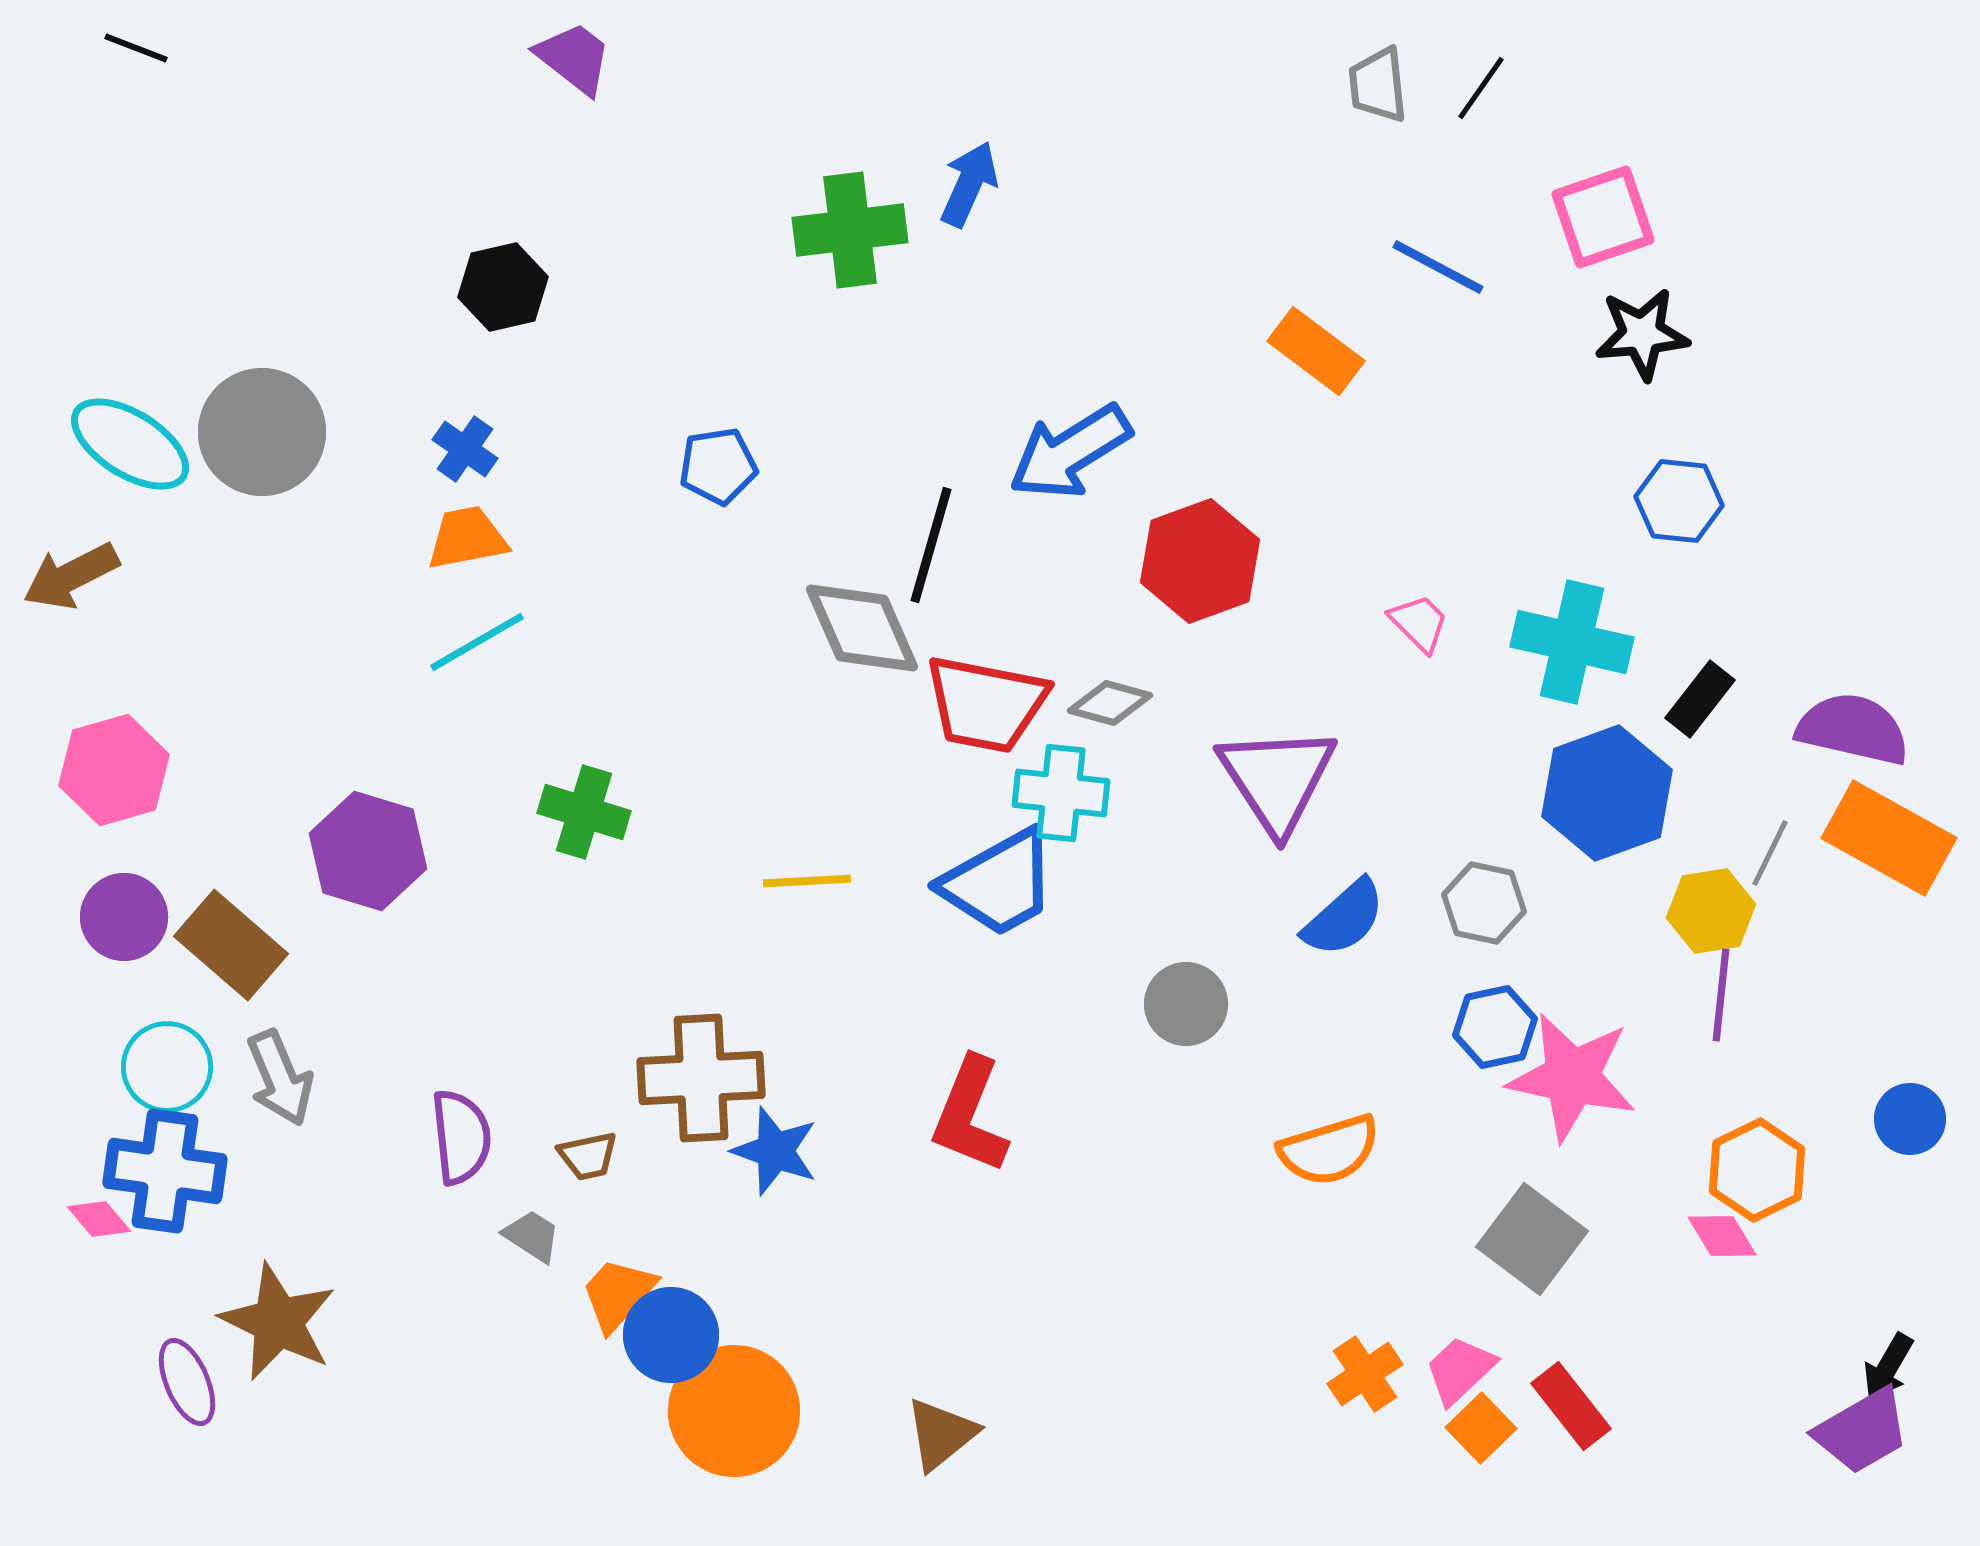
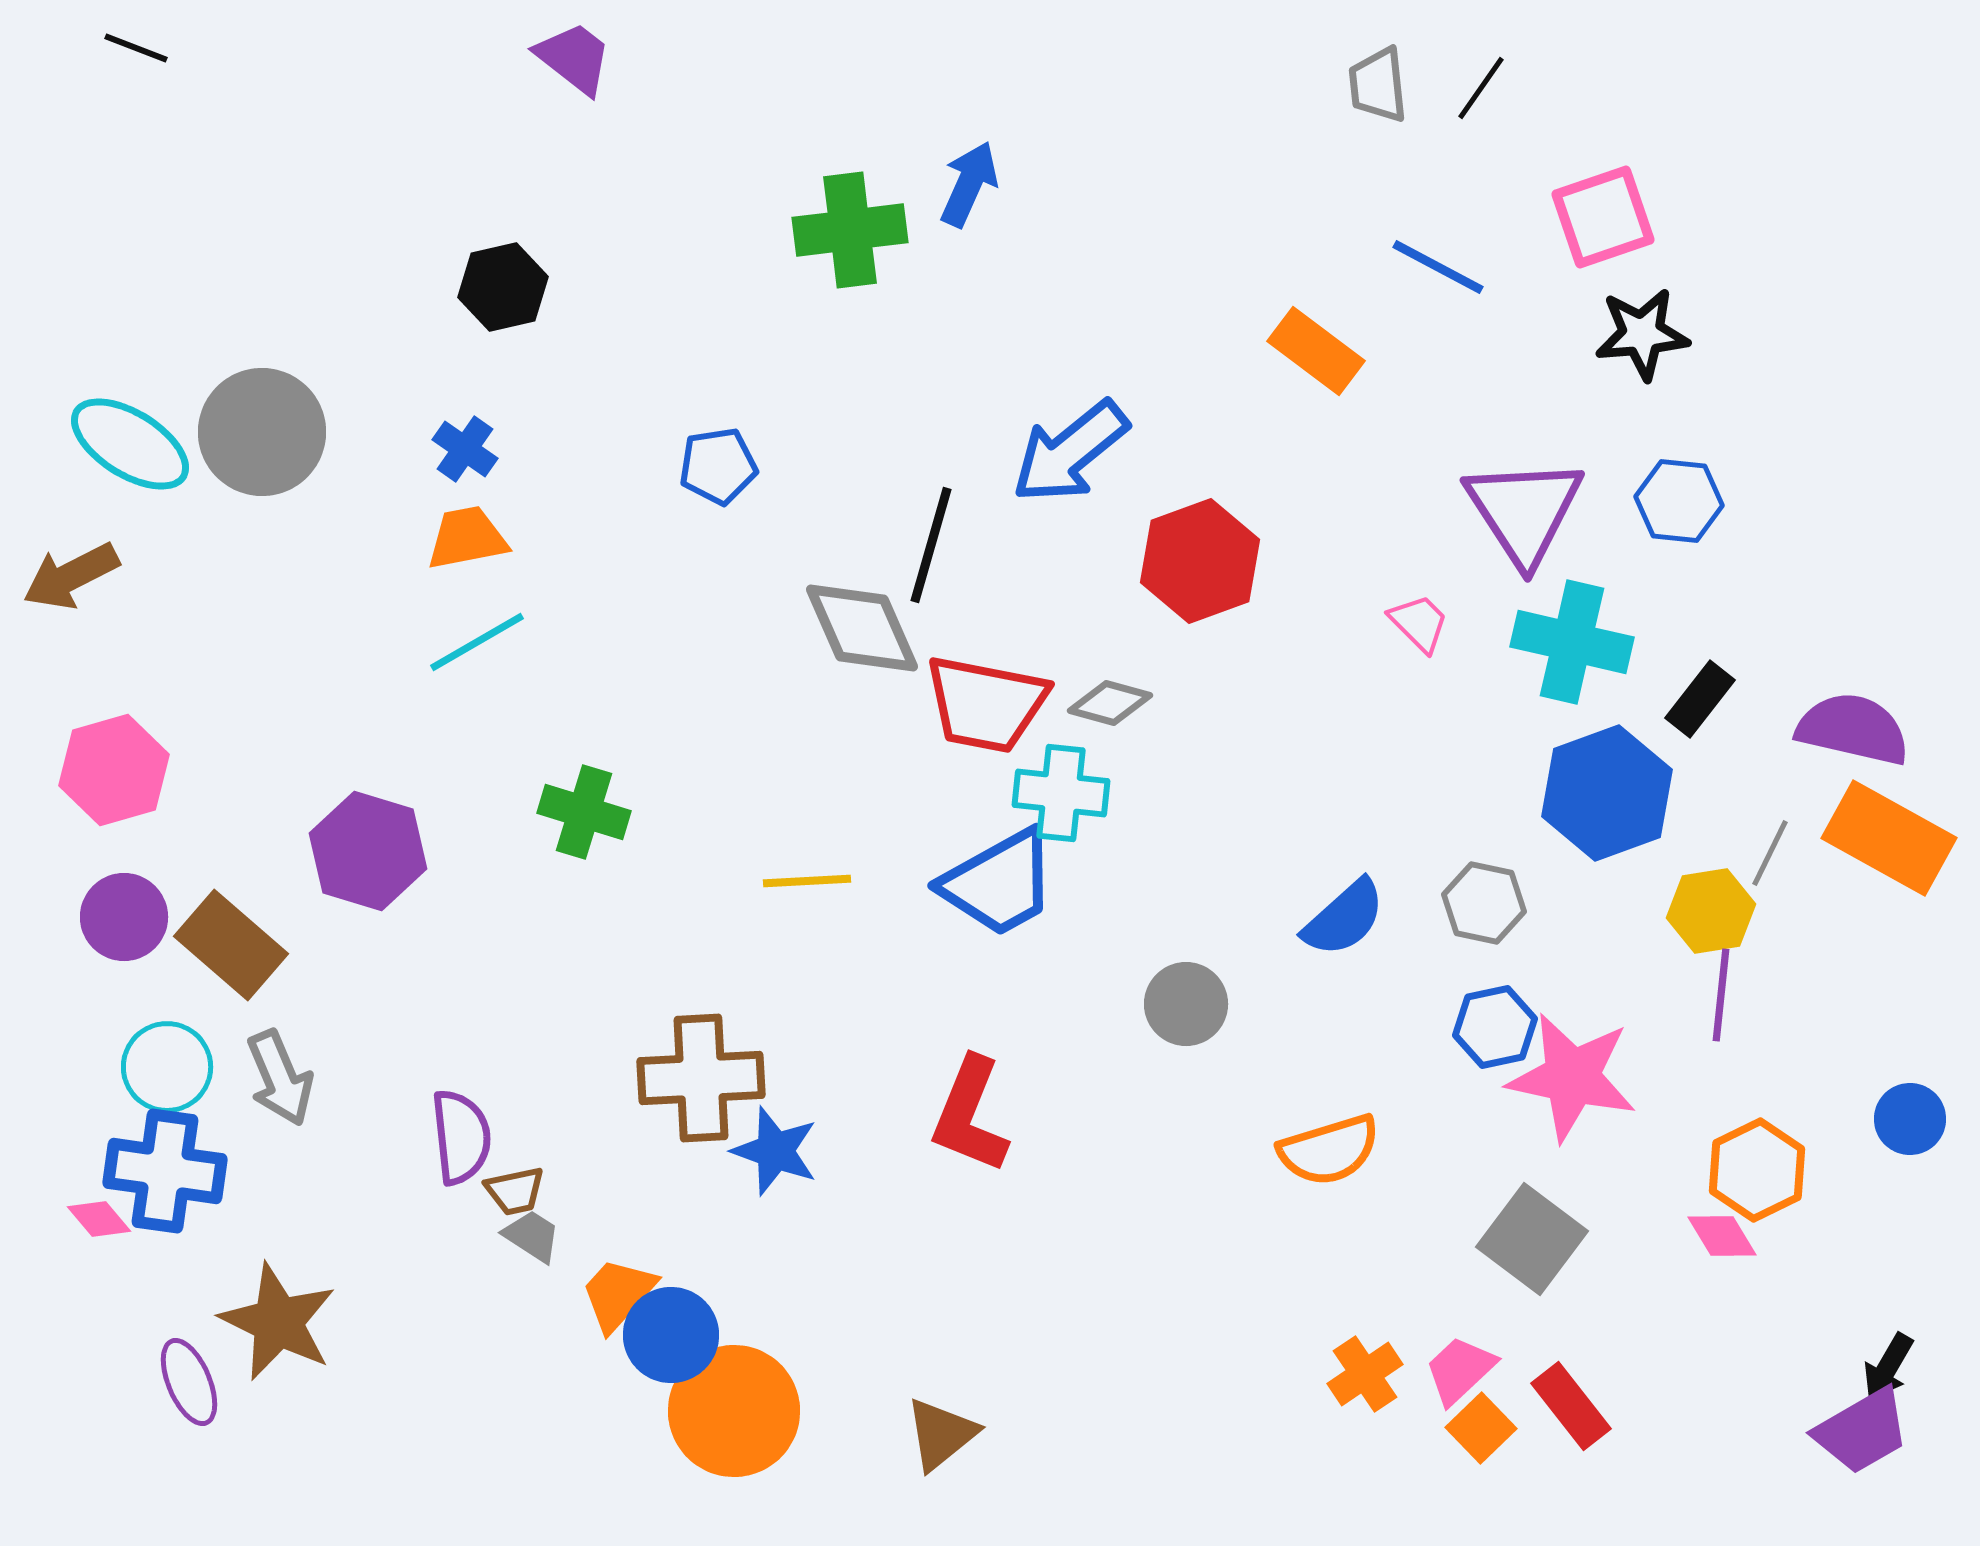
blue arrow at (1070, 452): rotated 7 degrees counterclockwise
purple triangle at (1277, 779): moved 247 px right, 268 px up
brown trapezoid at (588, 1156): moved 73 px left, 35 px down
purple ellipse at (187, 1382): moved 2 px right
